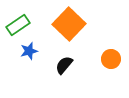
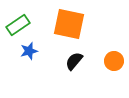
orange square: rotated 32 degrees counterclockwise
orange circle: moved 3 px right, 2 px down
black semicircle: moved 10 px right, 4 px up
